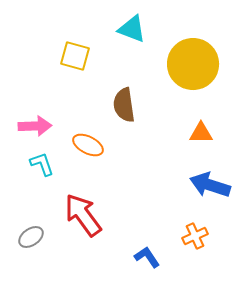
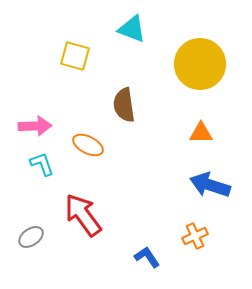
yellow circle: moved 7 px right
